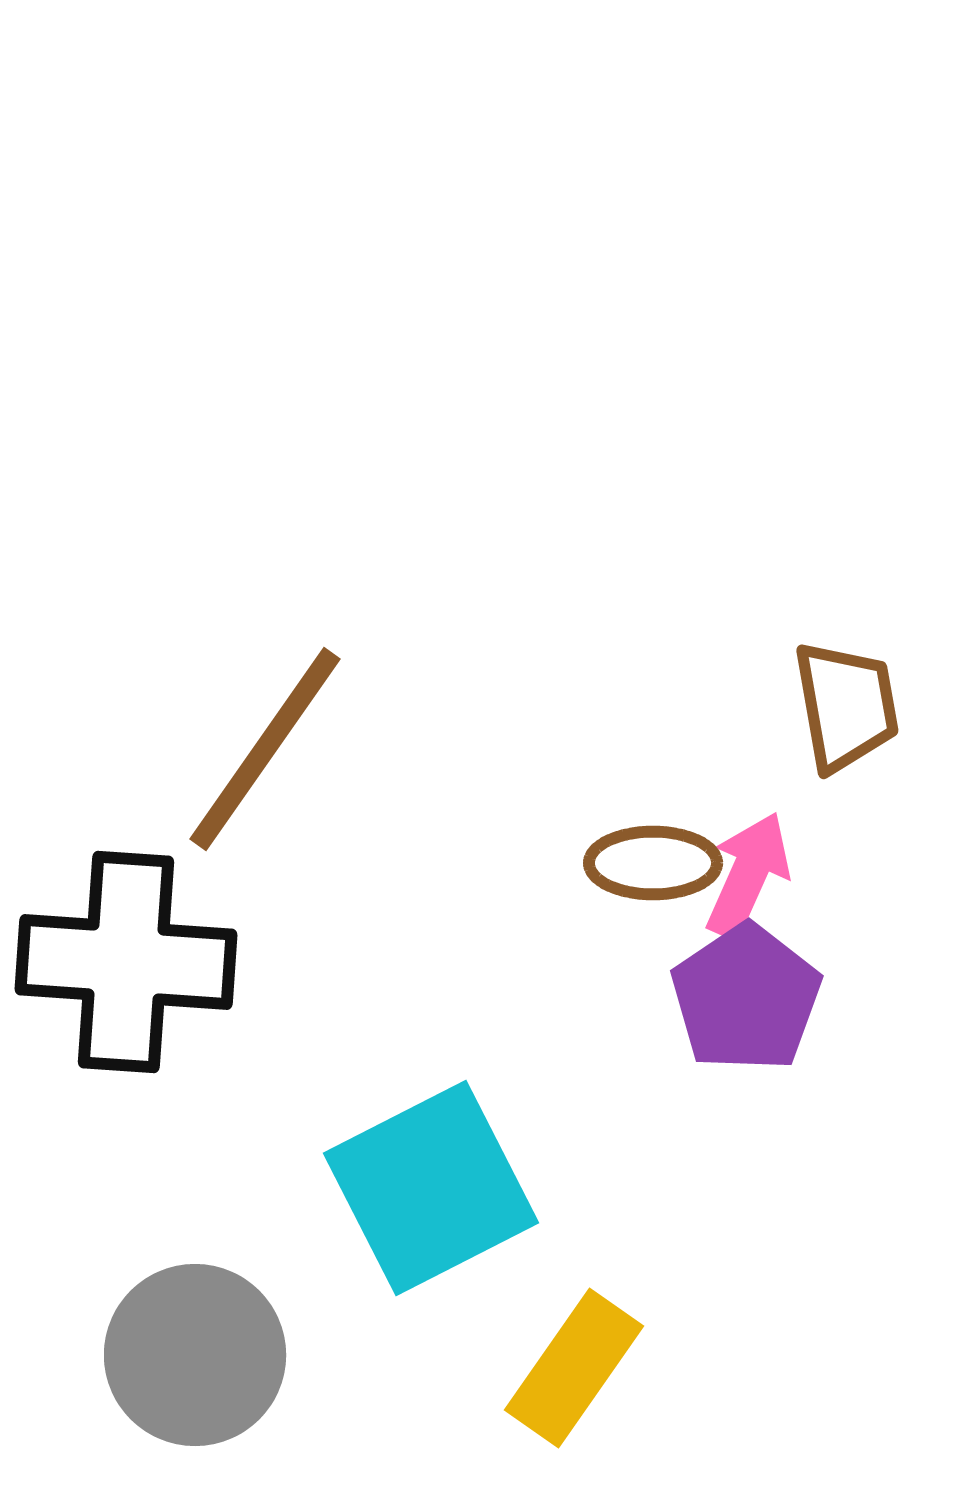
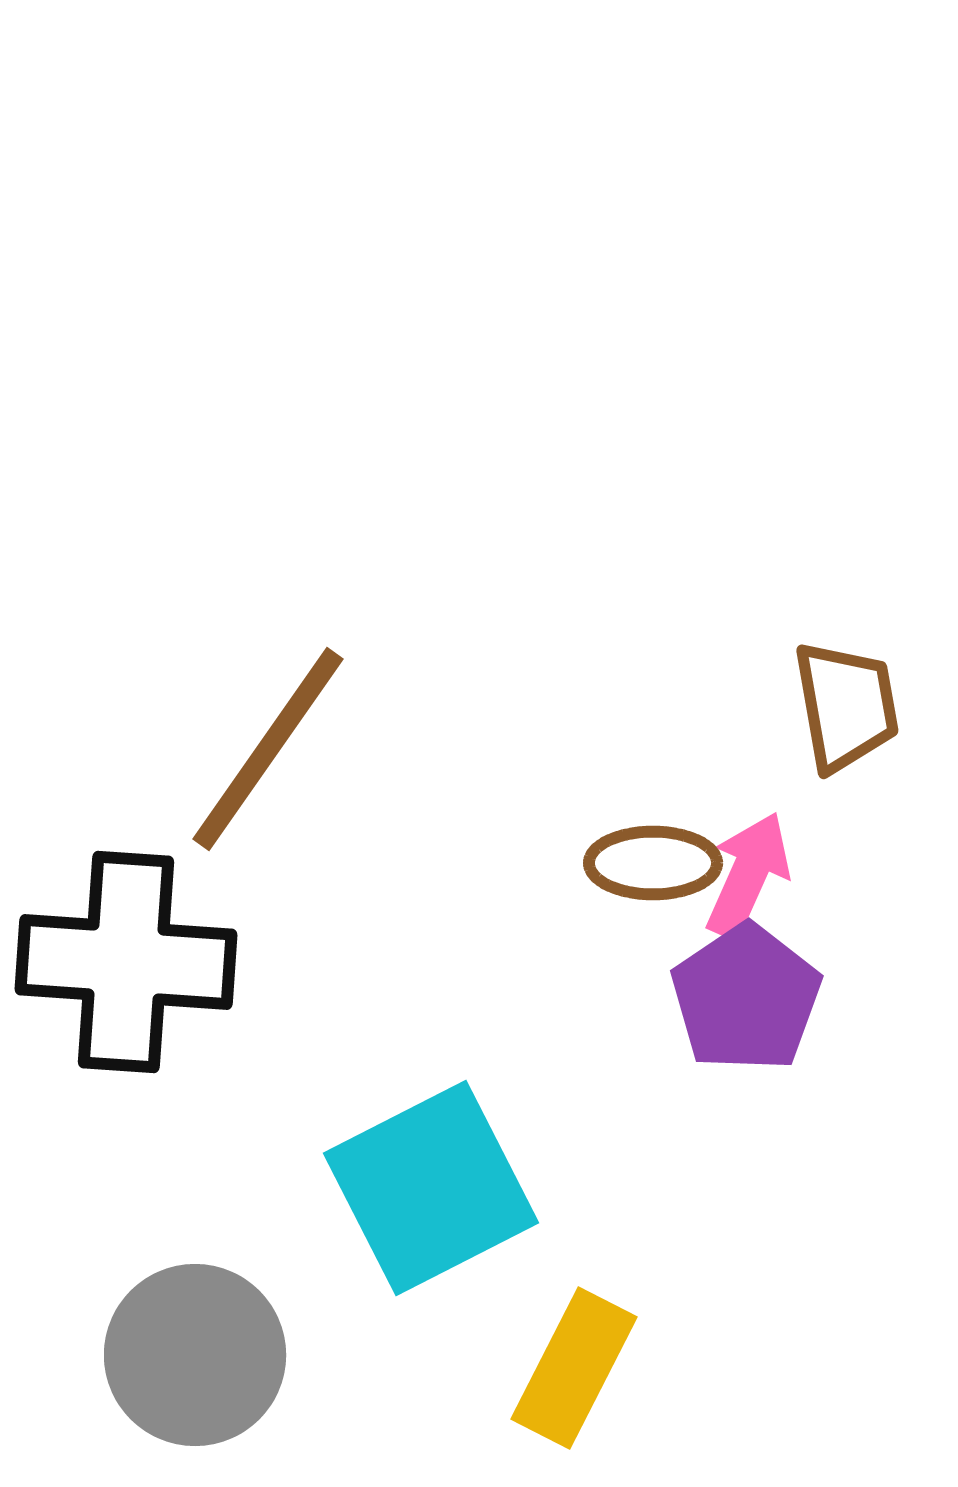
brown line: moved 3 px right
yellow rectangle: rotated 8 degrees counterclockwise
